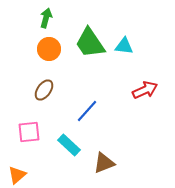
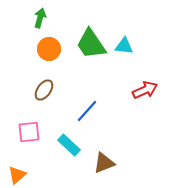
green arrow: moved 6 px left
green trapezoid: moved 1 px right, 1 px down
